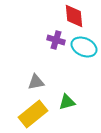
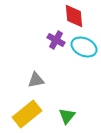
purple cross: rotated 12 degrees clockwise
gray triangle: moved 2 px up
green triangle: moved 14 px down; rotated 36 degrees counterclockwise
yellow rectangle: moved 6 px left
